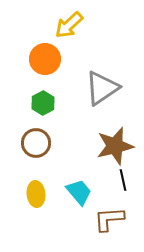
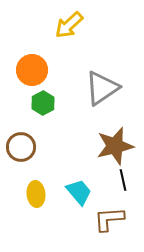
orange circle: moved 13 px left, 11 px down
brown circle: moved 15 px left, 4 px down
